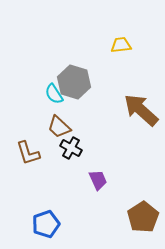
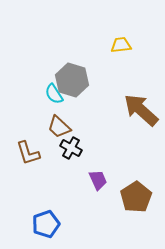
gray hexagon: moved 2 px left, 2 px up
brown pentagon: moved 7 px left, 20 px up
